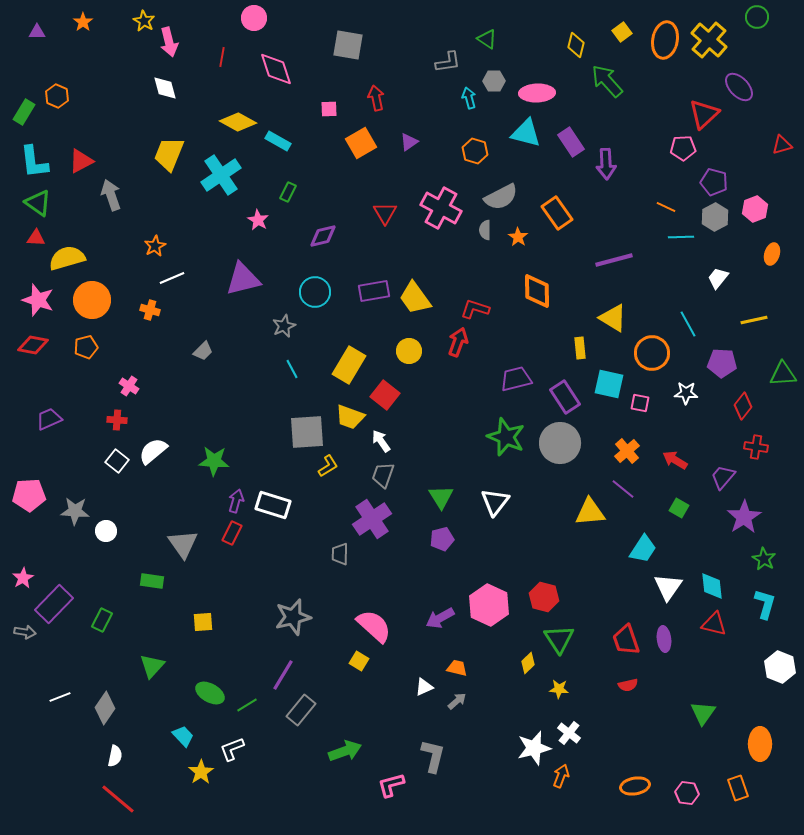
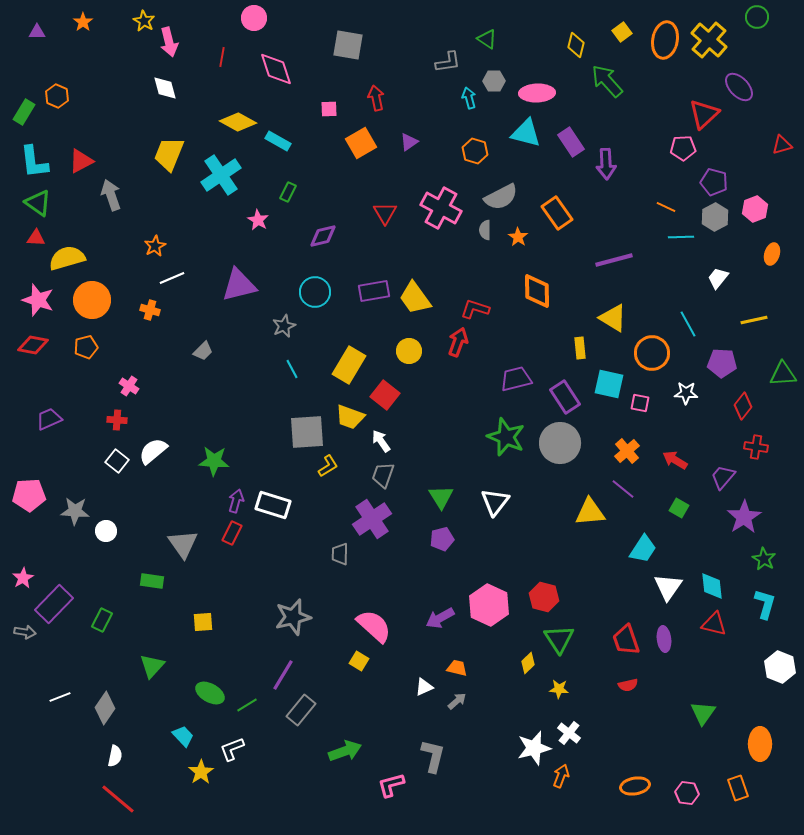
purple triangle at (243, 279): moved 4 px left, 6 px down
